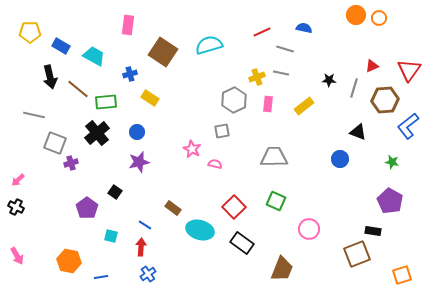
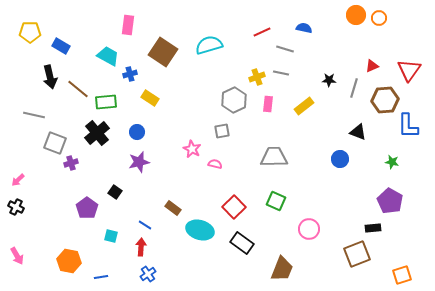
cyan trapezoid at (94, 56): moved 14 px right
blue L-shape at (408, 126): rotated 52 degrees counterclockwise
black rectangle at (373, 231): moved 3 px up; rotated 14 degrees counterclockwise
